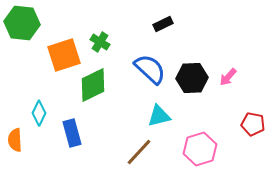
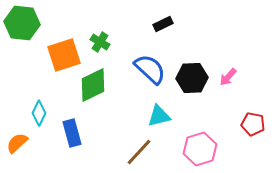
orange semicircle: moved 2 px right, 3 px down; rotated 50 degrees clockwise
